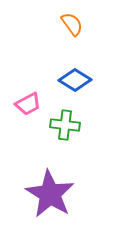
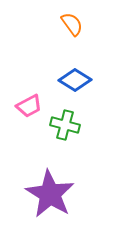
pink trapezoid: moved 1 px right, 2 px down
green cross: rotated 8 degrees clockwise
